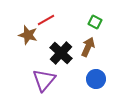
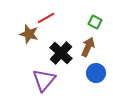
red line: moved 2 px up
brown star: moved 1 px right, 1 px up
blue circle: moved 6 px up
